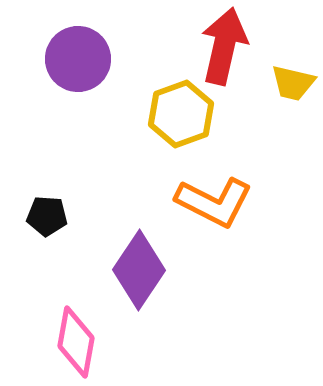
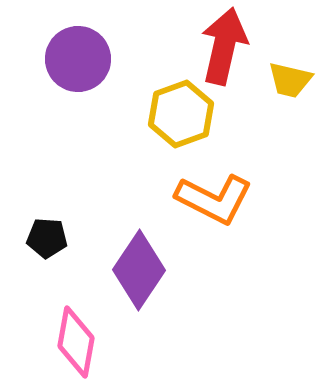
yellow trapezoid: moved 3 px left, 3 px up
orange L-shape: moved 3 px up
black pentagon: moved 22 px down
